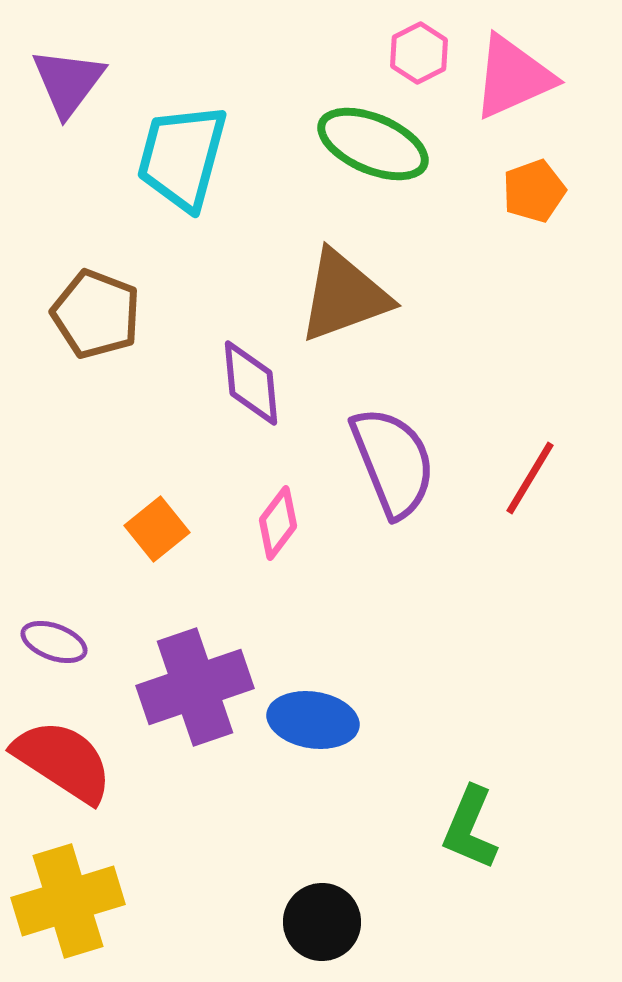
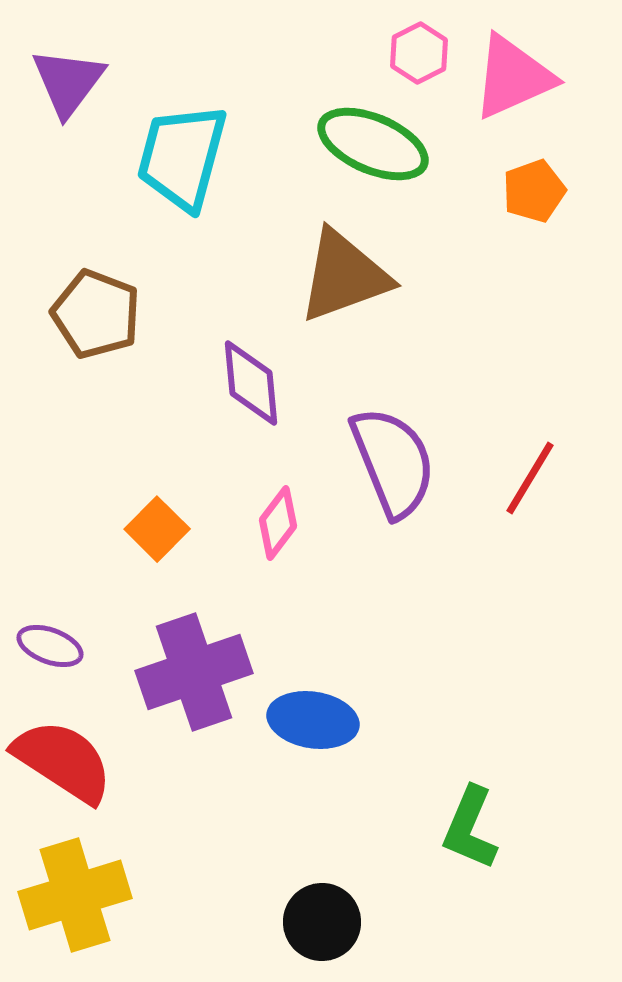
brown triangle: moved 20 px up
orange square: rotated 6 degrees counterclockwise
purple ellipse: moved 4 px left, 4 px down
purple cross: moved 1 px left, 15 px up
yellow cross: moved 7 px right, 6 px up
